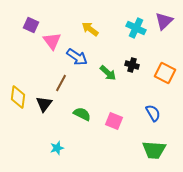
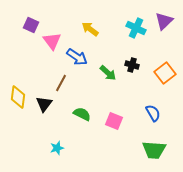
orange square: rotated 25 degrees clockwise
